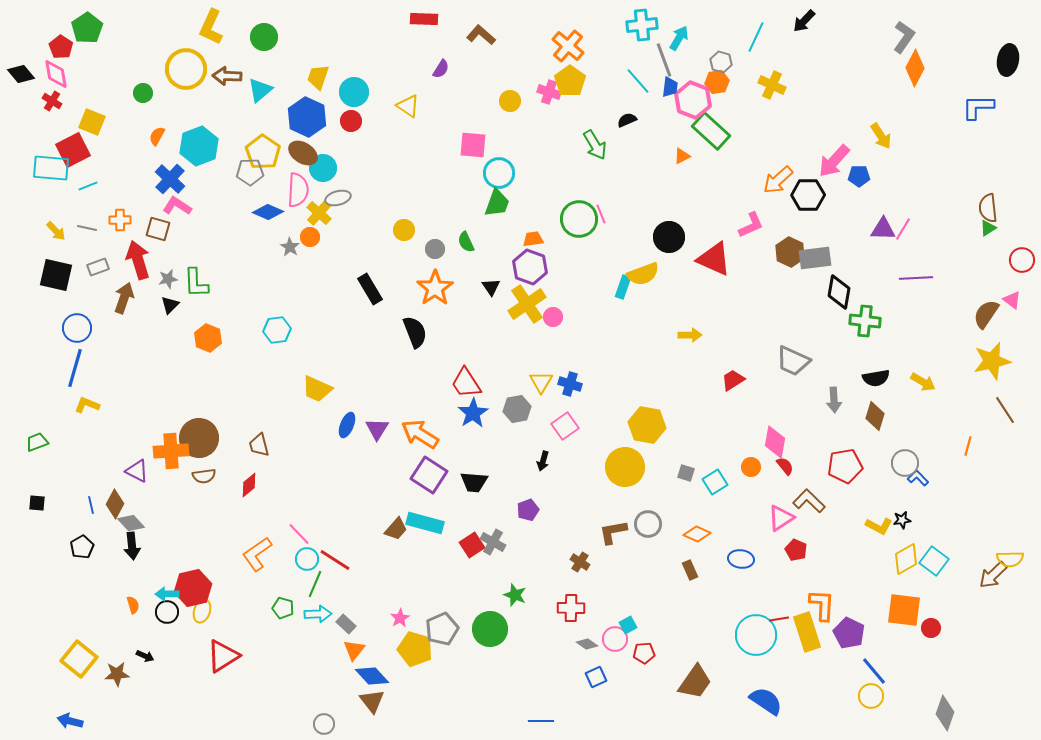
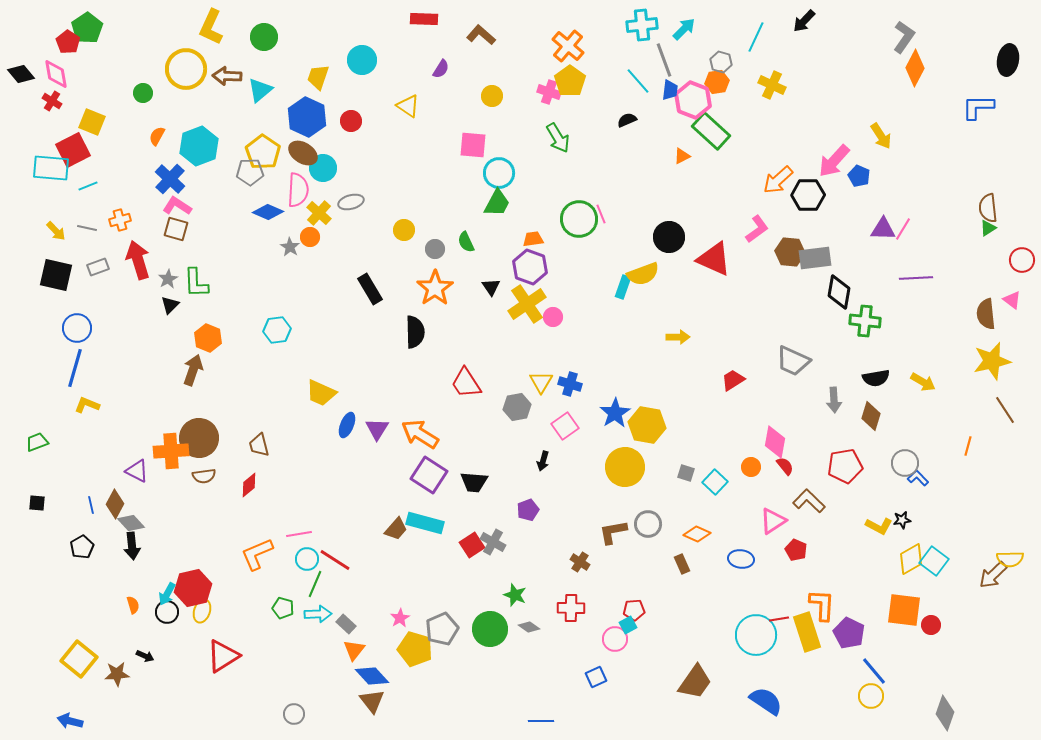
cyan arrow at (679, 38): moved 5 px right, 9 px up; rotated 15 degrees clockwise
red pentagon at (61, 47): moved 7 px right, 5 px up
blue trapezoid at (670, 87): moved 3 px down
cyan circle at (354, 92): moved 8 px right, 32 px up
yellow circle at (510, 101): moved 18 px left, 5 px up
green arrow at (595, 145): moved 37 px left, 7 px up
blue pentagon at (859, 176): rotated 25 degrees clockwise
gray ellipse at (338, 198): moved 13 px right, 4 px down
green trapezoid at (497, 203): rotated 8 degrees clockwise
orange cross at (120, 220): rotated 15 degrees counterclockwise
pink L-shape at (751, 225): moved 6 px right, 4 px down; rotated 12 degrees counterclockwise
brown square at (158, 229): moved 18 px right
brown hexagon at (790, 252): rotated 20 degrees counterclockwise
gray star at (168, 279): rotated 18 degrees counterclockwise
brown arrow at (124, 298): moved 69 px right, 72 px down
brown semicircle at (986, 314): rotated 40 degrees counterclockwise
black semicircle at (415, 332): rotated 20 degrees clockwise
yellow arrow at (690, 335): moved 12 px left, 2 px down
yellow trapezoid at (317, 389): moved 4 px right, 4 px down
gray hexagon at (517, 409): moved 2 px up
blue star at (473, 413): moved 142 px right
brown diamond at (875, 416): moved 4 px left
cyan square at (715, 482): rotated 15 degrees counterclockwise
pink triangle at (781, 518): moved 8 px left, 3 px down
pink line at (299, 534): rotated 55 degrees counterclockwise
orange L-shape at (257, 554): rotated 12 degrees clockwise
yellow diamond at (906, 559): moved 5 px right
brown rectangle at (690, 570): moved 8 px left, 6 px up
cyan arrow at (167, 594): rotated 60 degrees counterclockwise
red circle at (931, 628): moved 3 px up
gray diamond at (587, 644): moved 58 px left, 17 px up
red pentagon at (644, 653): moved 10 px left, 43 px up
gray circle at (324, 724): moved 30 px left, 10 px up
